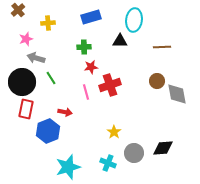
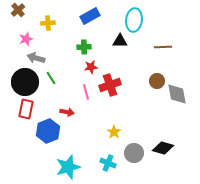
blue rectangle: moved 1 px left, 1 px up; rotated 12 degrees counterclockwise
brown line: moved 1 px right
black circle: moved 3 px right
red arrow: moved 2 px right
black diamond: rotated 20 degrees clockwise
